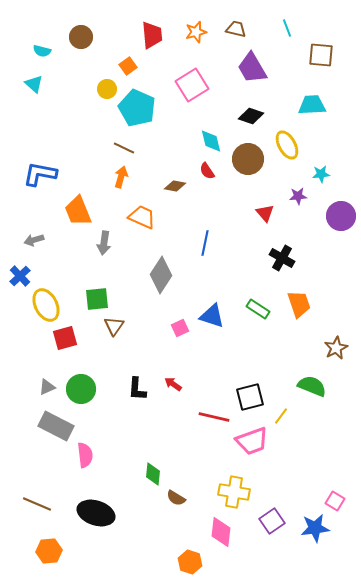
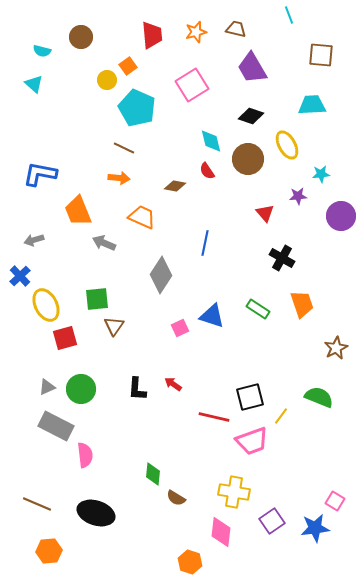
cyan line at (287, 28): moved 2 px right, 13 px up
yellow circle at (107, 89): moved 9 px up
orange arrow at (121, 177): moved 2 px left, 1 px down; rotated 80 degrees clockwise
gray arrow at (104, 243): rotated 105 degrees clockwise
orange trapezoid at (299, 304): moved 3 px right
green semicircle at (312, 386): moved 7 px right, 11 px down
